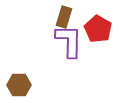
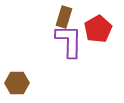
red pentagon: rotated 12 degrees clockwise
brown hexagon: moved 2 px left, 2 px up
